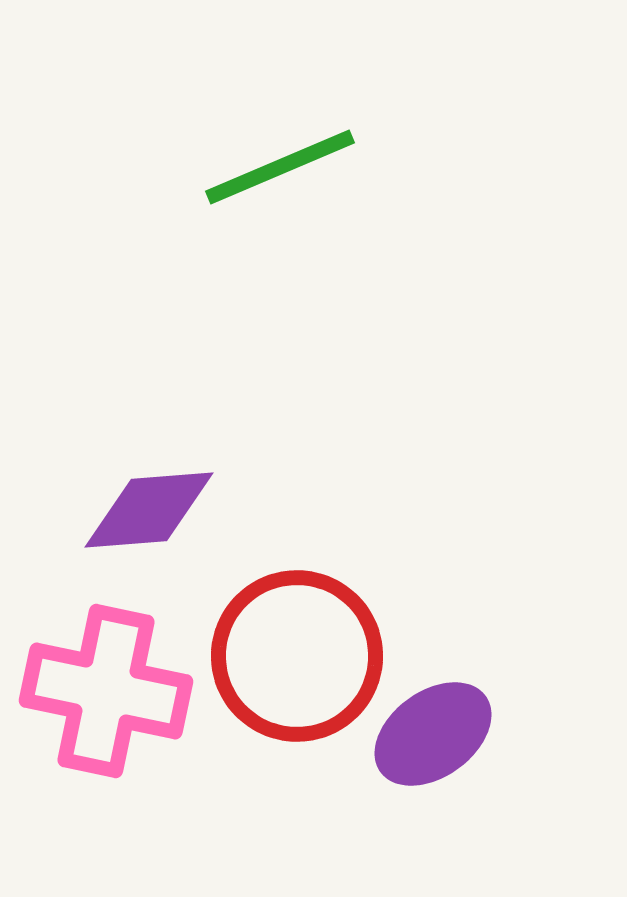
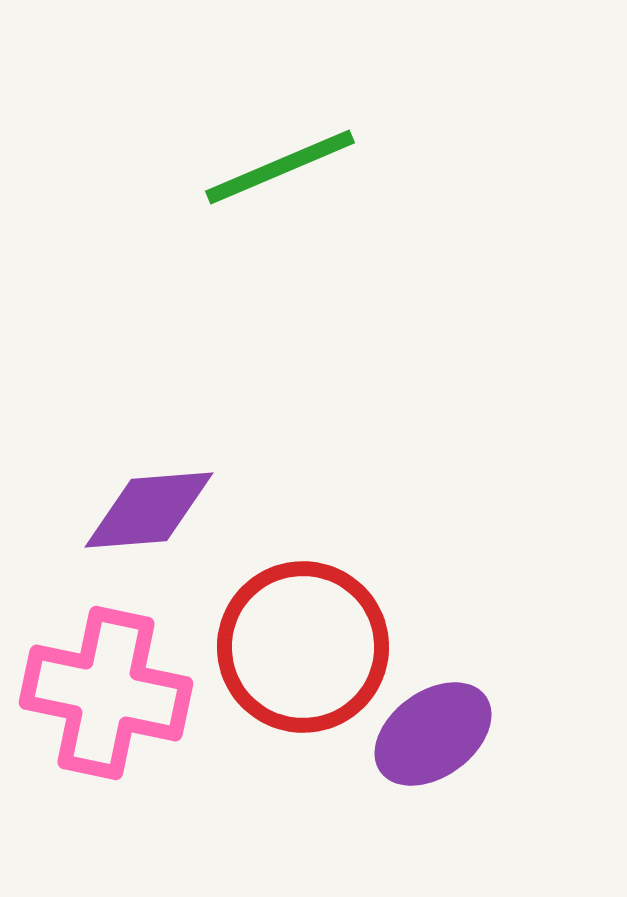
red circle: moved 6 px right, 9 px up
pink cross: moved 2 px down
